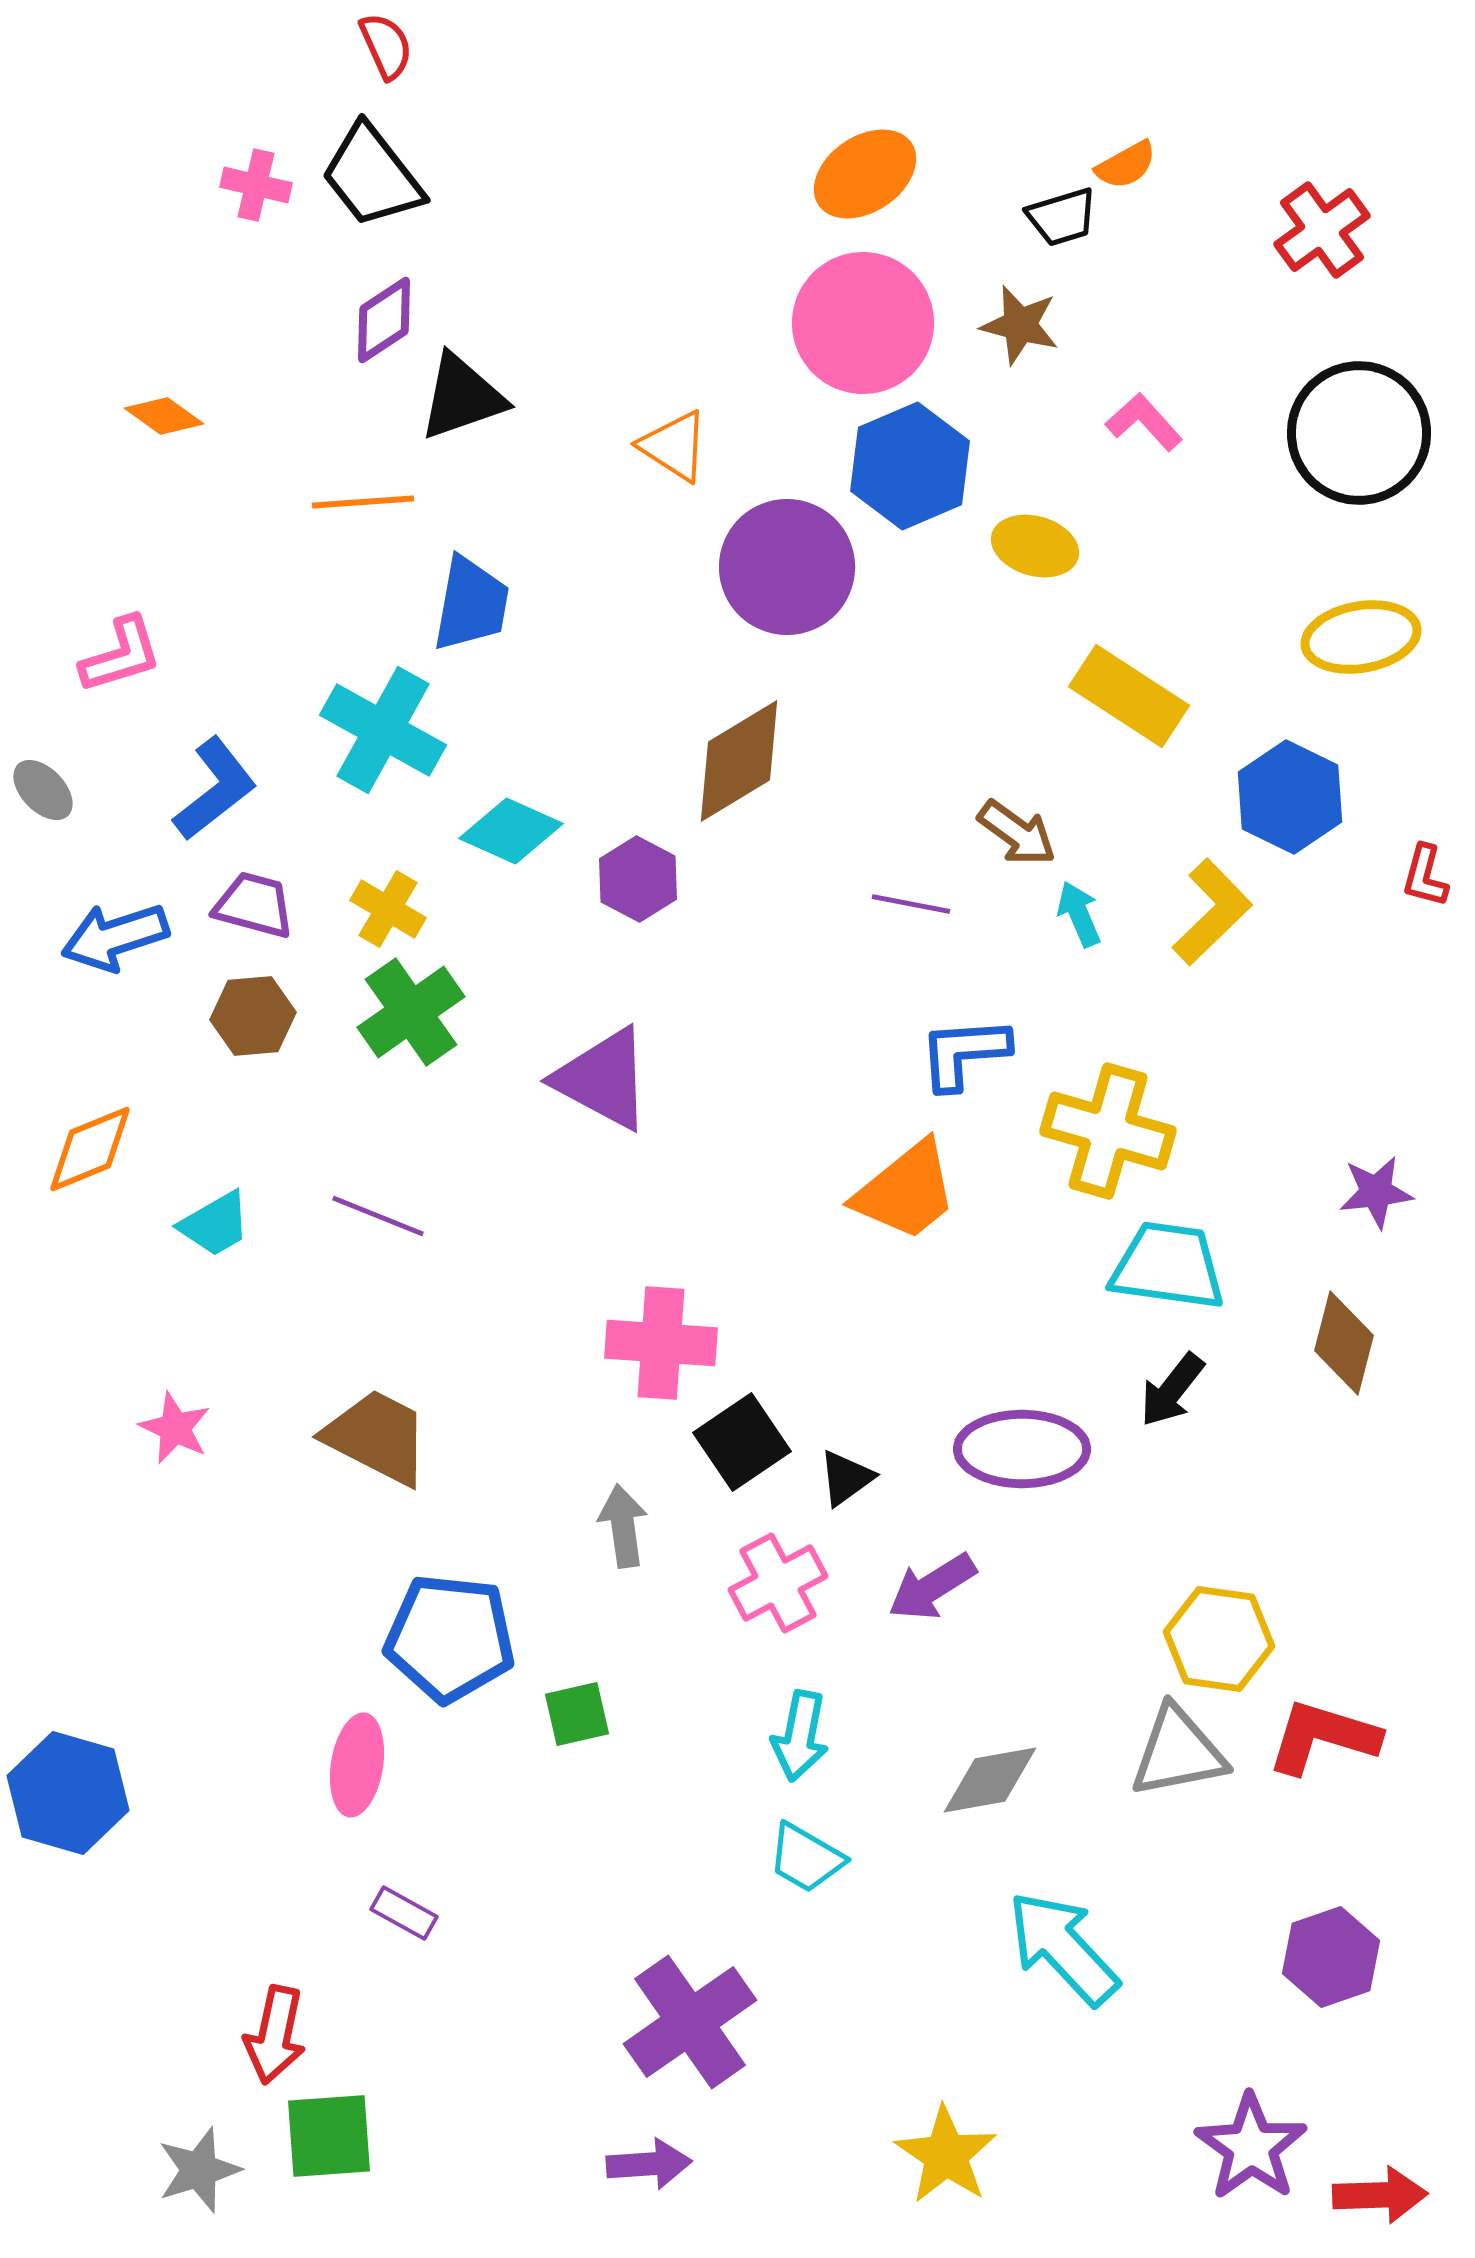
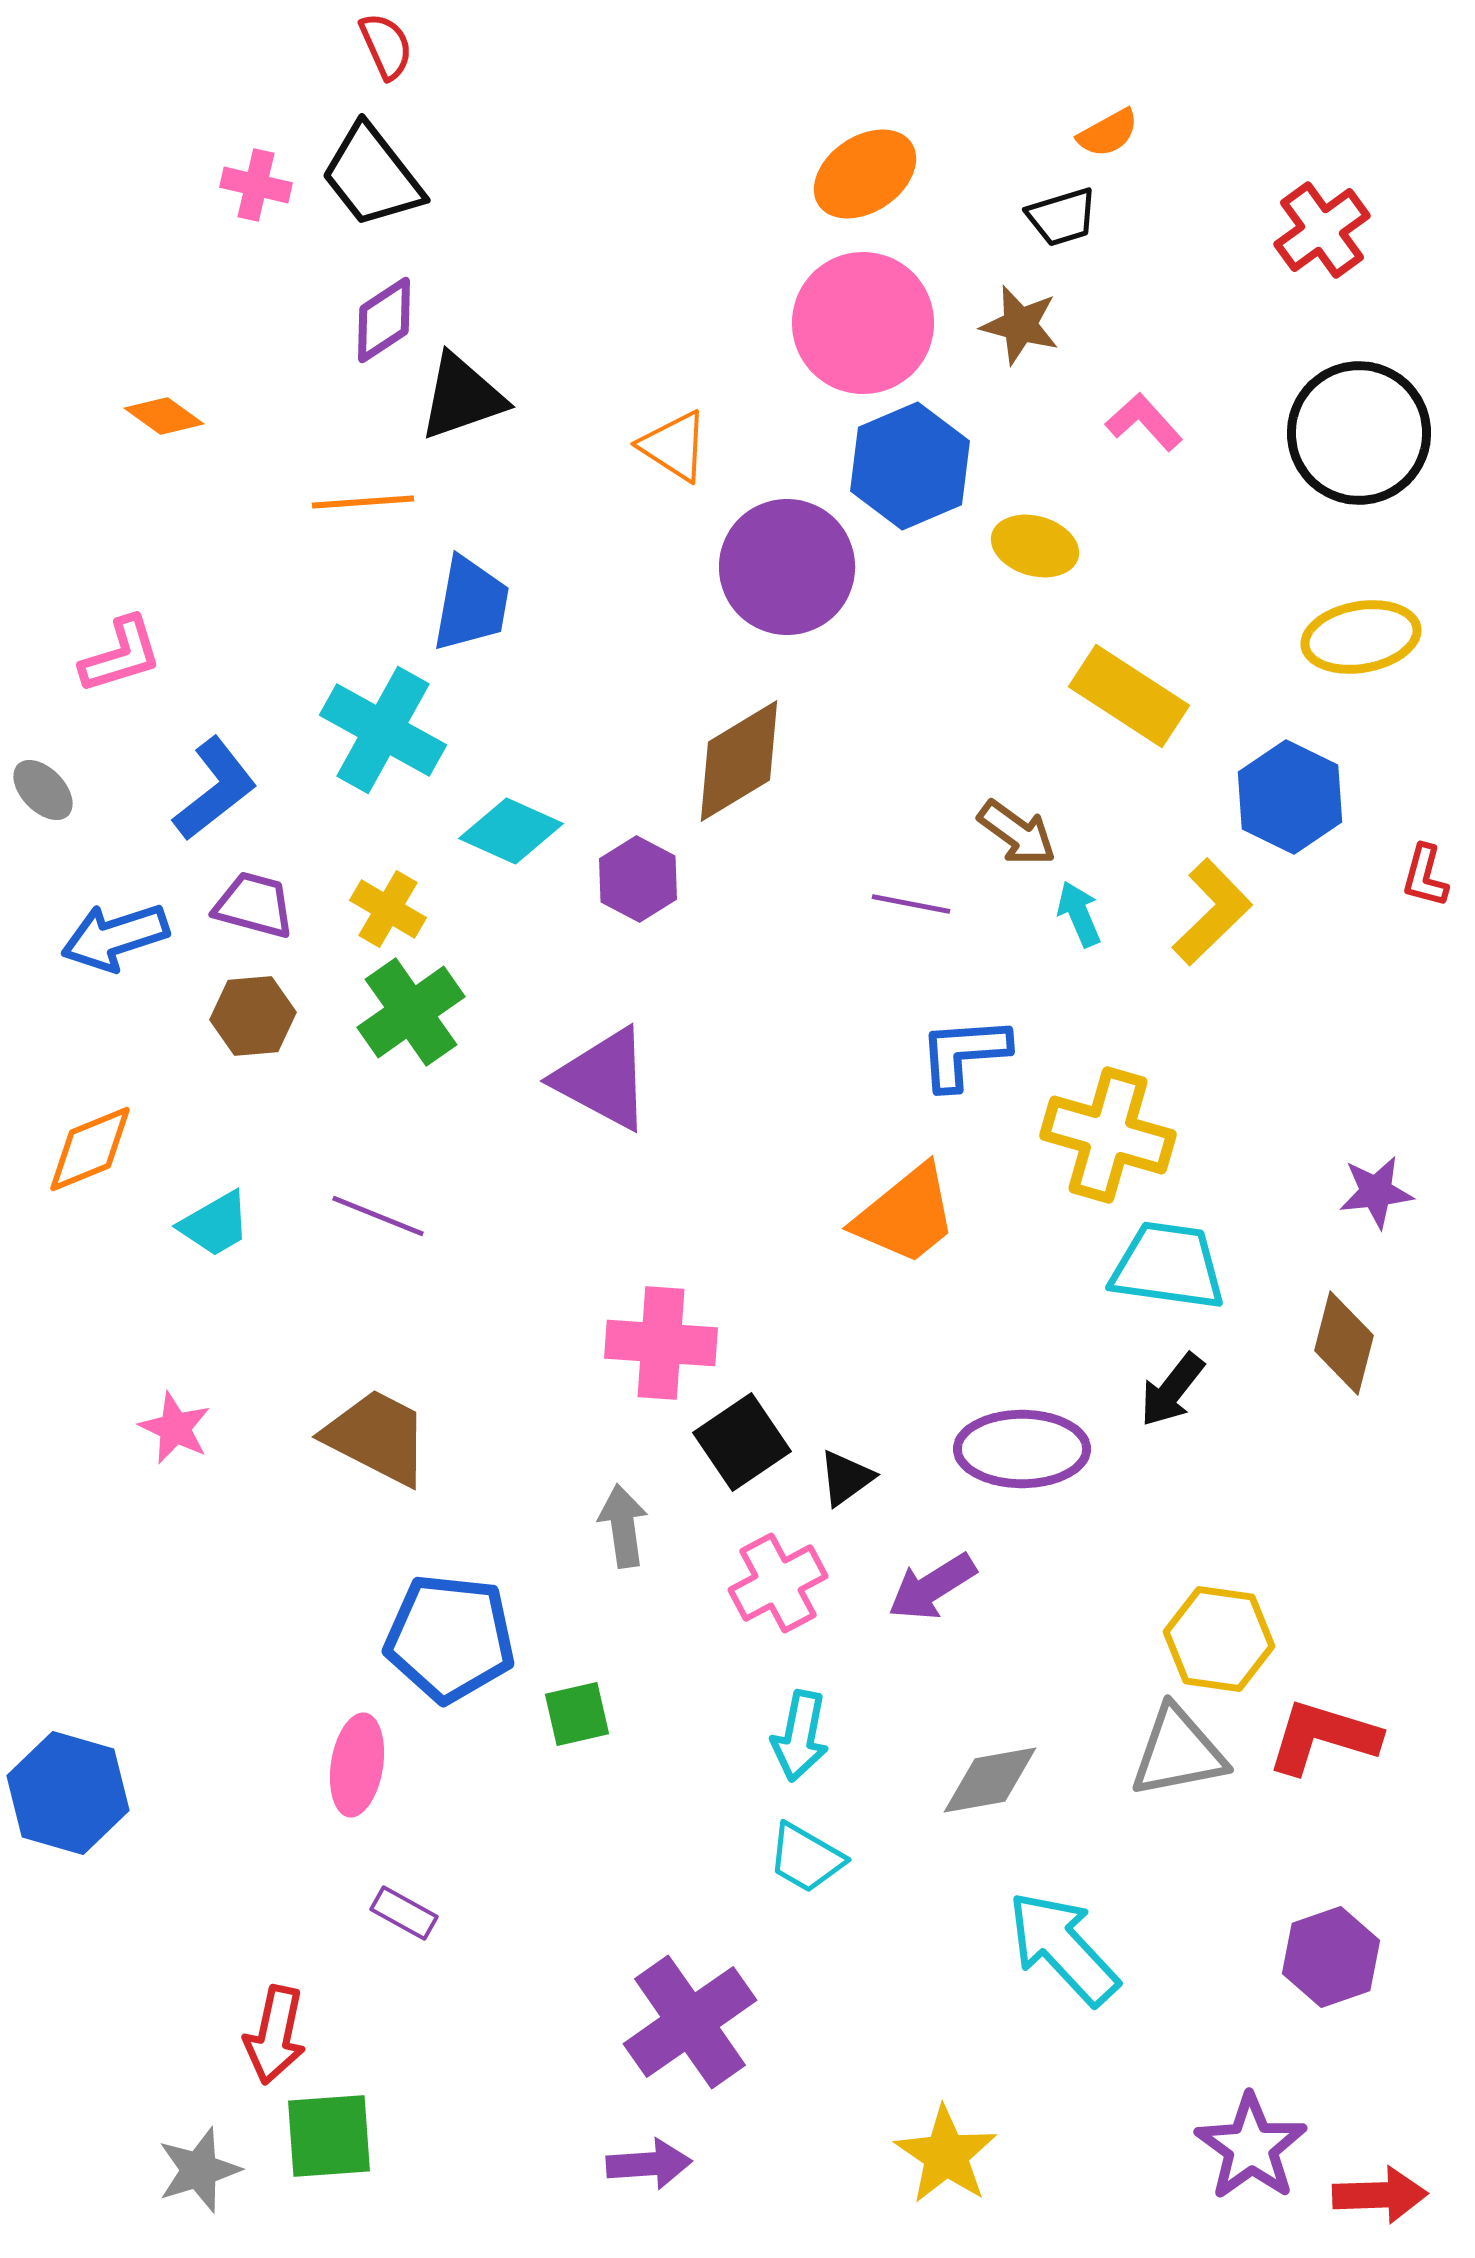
orange semicircle at (1126, 165): moved 18 px left, 32 px up
yellow cross at (1108, 1131): moved 4 px down
orange trapezoid at (906, 1191): moved 24 px down
